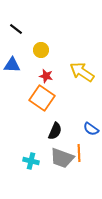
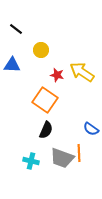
red star: moved 11 px right, 1 px up
orange square: moved 3 px right, 2 px down
black semicircle: moved 9 px left, 1 px up
